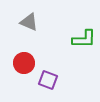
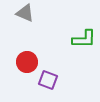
gray triangle: moved 4 px left, 9 px up
red circle: moved 3 px right, 1 px up
